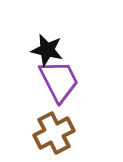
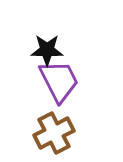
black star: rotated 12 degrees counterclockwise
